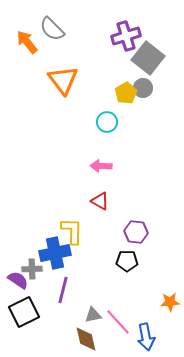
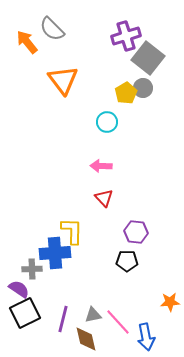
red triangle: moved 4 px right, 3 px up; rotated 18 degrees clockwise
blue cross: rotated 8 degrees clockwise
purple semicircle: moved 1 px right, 9 px down
purple line: moved 29 px down
black square: moved 1 px right, 1 px down
